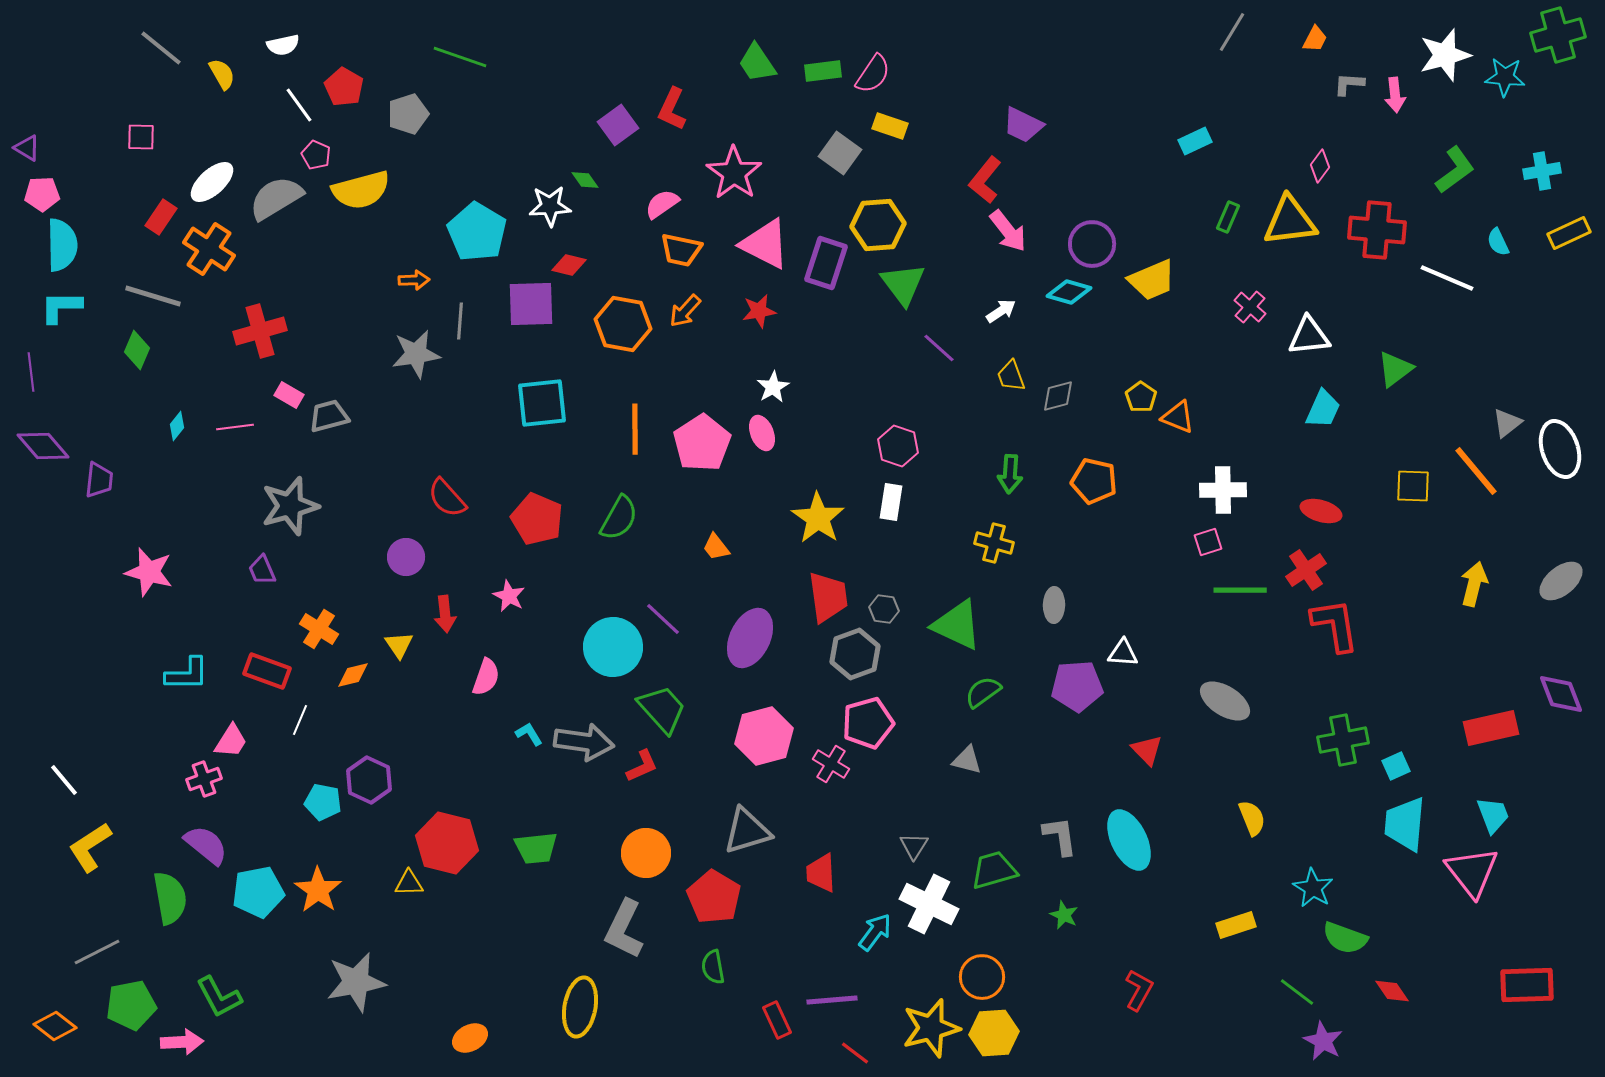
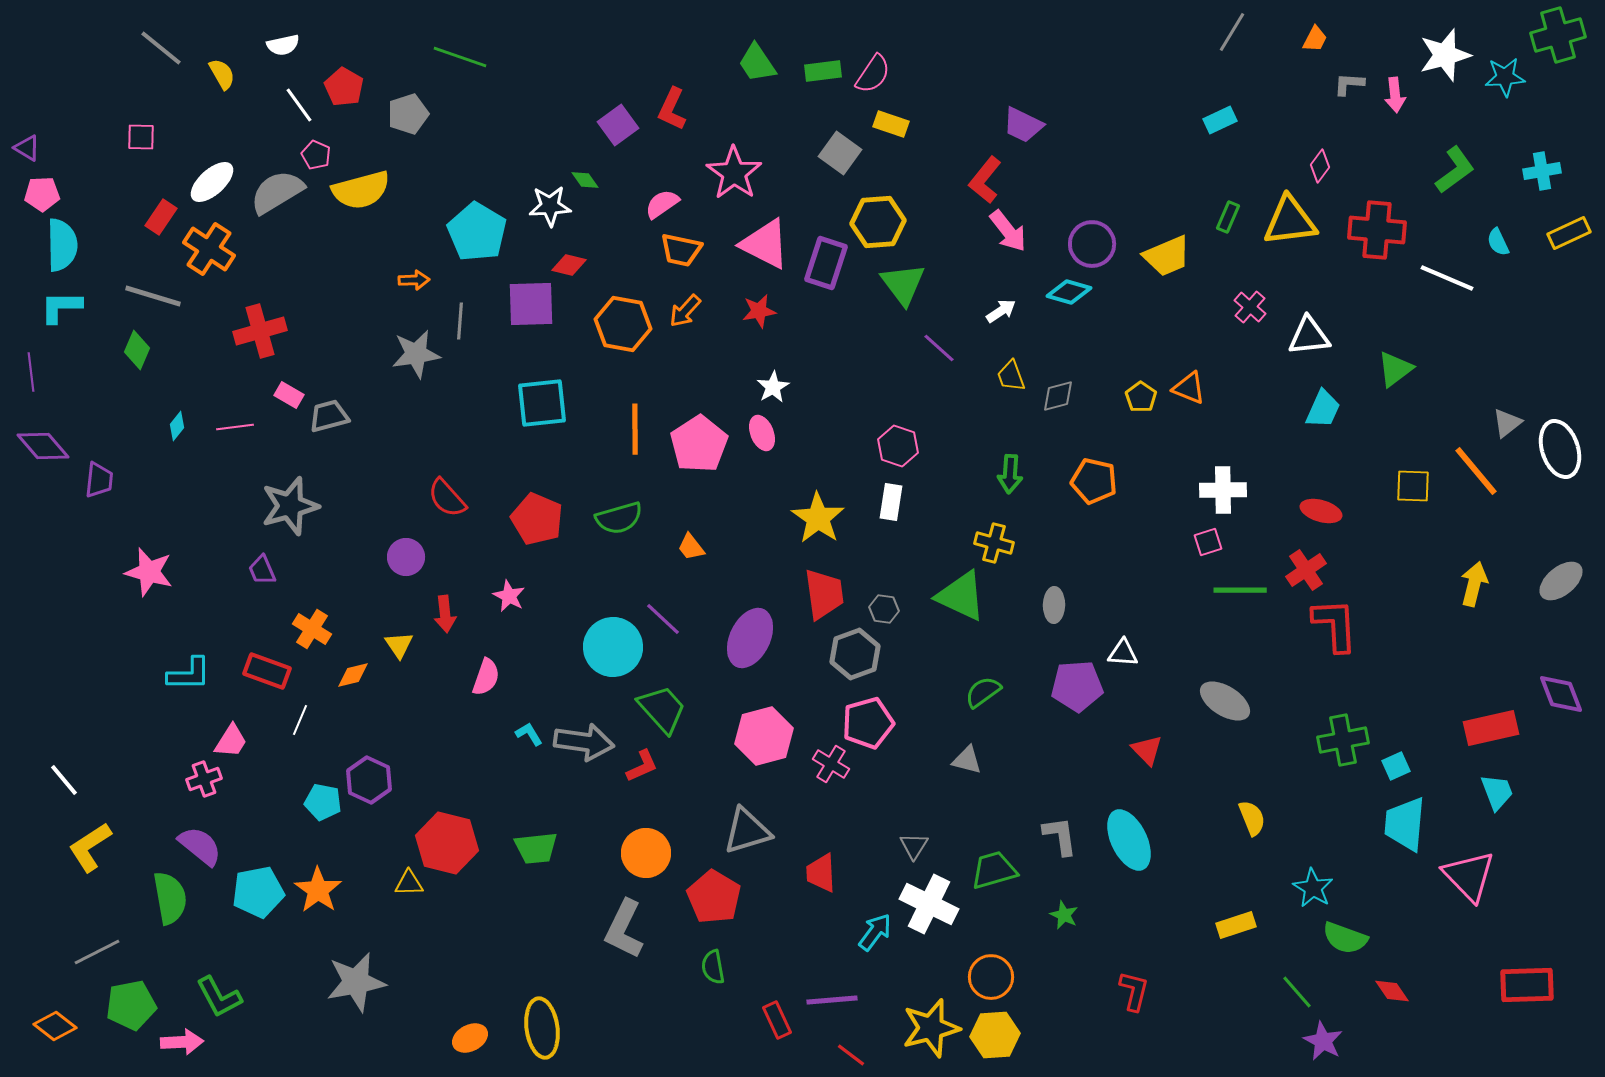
cyan star at (1505, 77): rotated 9 degrees counterclockwise
yellow rectangle at (890, 126): moved 1 px right, 2 px up
cyan rectangle at (1195, 141): moved 25 px right, 21 px up
gray semicircle at (276, 198): moved 1 px right, 6 px up
yellow hexagon at (878, 225): moved 3 px up
yellow trapezoid at (1152, 280): moved 15 px right, 24 px up
orange triangle at (1178, 417): moved 11 px right, 29 px up
pink pentagon at (702, 443): moved 3 px left, 1 px down
green semicircle at (619, 518): rotated 45 degrees clockwise
orange trapezoid at (716, 547): moved 25 px left
red trapezoid at (828, 597): moved 4 px left, 3 px up
green triangle at (957, 625): moved 4 px right, 29 px up
red L-shape at (1335, 625): rotated 6 degrees clockwise
orange cross at (319, 629): moved 7 px left
cyan L-shape at (187, 674): moved 2 px right
cyan trapezoid at (1493, 815): moved 4 px right, 23 px up
purple semicircle at (206, 845): moved 6 px left, 1 px down
pink triangle at (1472, 872): moved 3 px left, 4 px down; rotated 6 degrees counterclockwise
orange circle at (982, 977): moved 9 px right
red L-shape at (1139, 990): moved 5 px left, 1 px down; rotated 15 degrees counterclockwise
green line at (1297, 992): rotated 12 degrees clockwise
yellow ellipse at (580, 1007): moved 38 px left, 21 px down; rotated 18 degrees counterclockwise
yellow hexagon at (994, 1033): moved 1 px right, 2 px down
red line at (855, 1053): moved 4 px left, 2 px down
